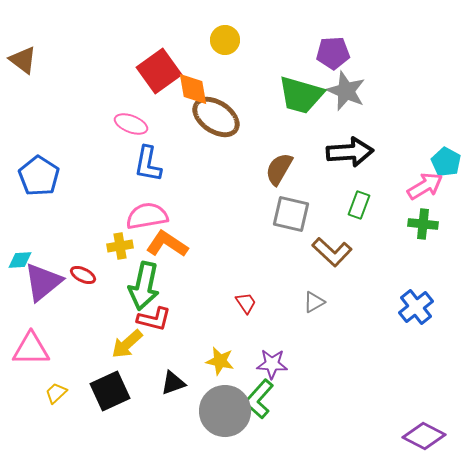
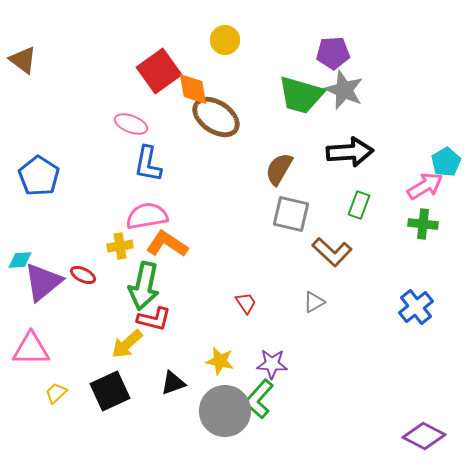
gray star: moved 2 px left, 1 px up
cyan pentagon: rotated 12 degrees clockwise
